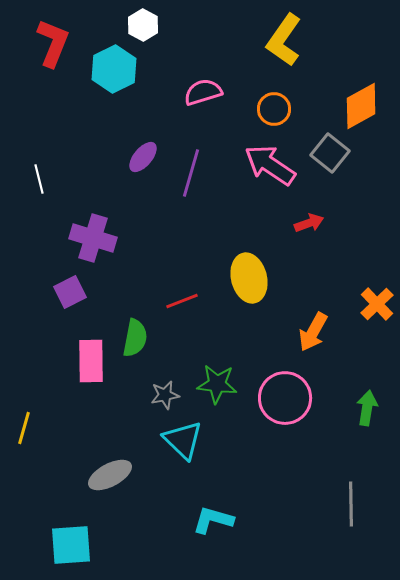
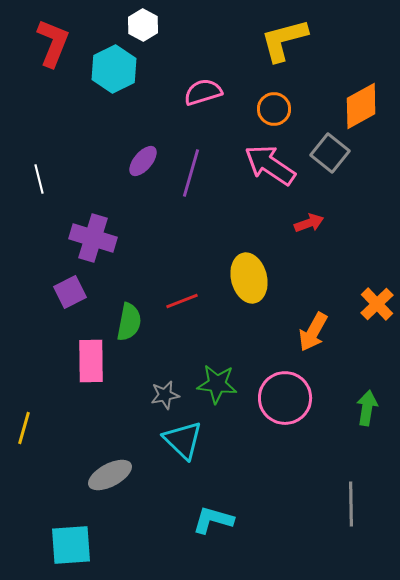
yellow L-shape: rotated 40 degrees clockwise
purple ellipse: moved 4 px down
green semicircle: moved 6 px left, 16 px up
